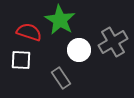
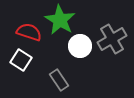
gray cross: moved 1 px left, 3 px up
white circle: moved 1 px right, 4 px up
white square: rotated 30 degrees clockwise
gray rectangle: moved 2 px left, 2 px down
